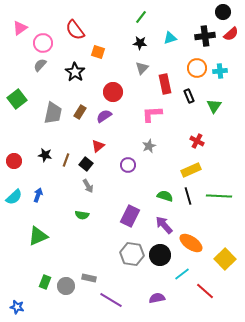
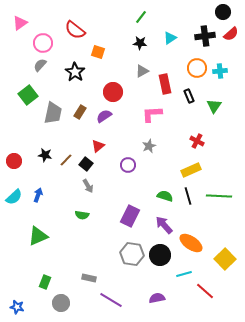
pink triangle at (20, 28): moved 5 px up
red semicircle at (75, 30): rotated 15 degrees counterclockwise
cyan triangle at (170, 38): rotated 16 degrees counterclockwise
gray triangle at (142, 68): moved 3 px down; rotated 16 degrees clockwise
green square at (17, 99): moved 11 px right, 4 px up
brown line at (66, 160): rotated 24 degrees clockwise
cyan line at (182, 274): moved 2 px right; rotated 21 degrees clockwise
gray circle at (66, 286): moved 5 px left, 17 px down
